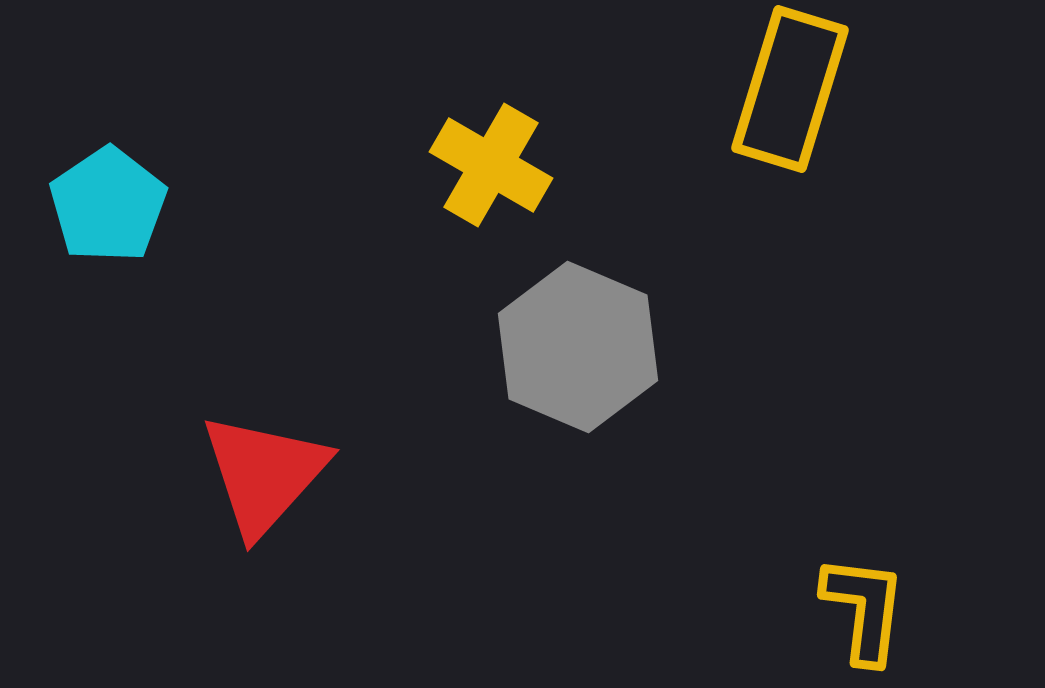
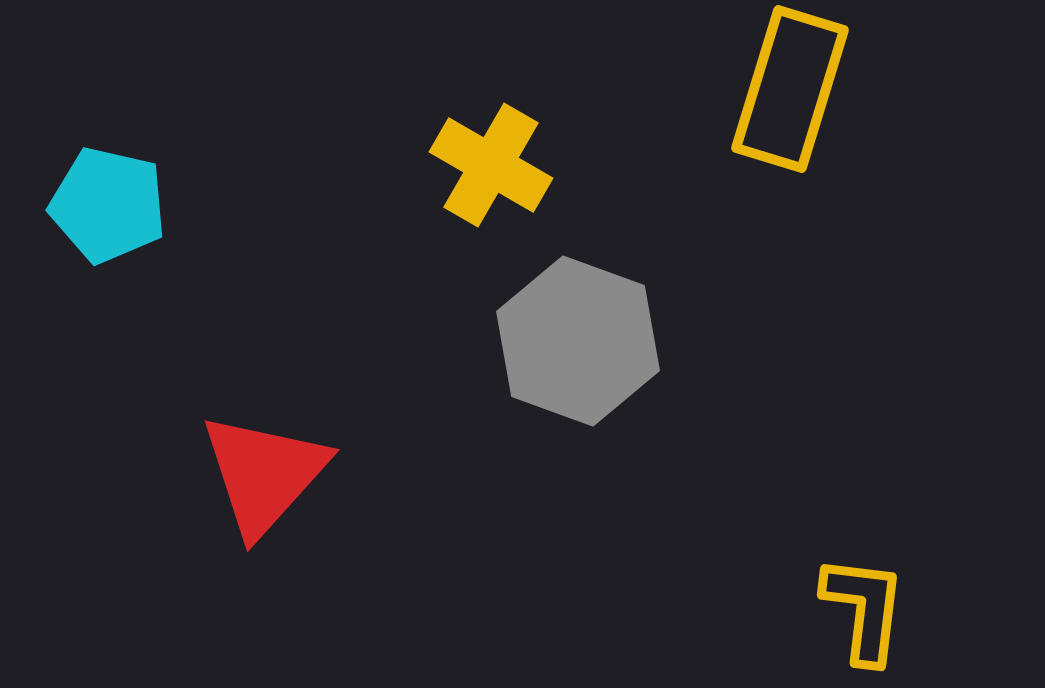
cyan pentagon: rotated 25 degrees counterclockwise
gray hexagon: moved 6 px up; rotated 3 degrees counterclockwise
